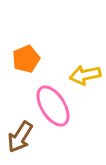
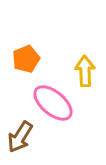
yellow arrow: moved 4 px up; rotated 100 degrees clockwise
pink ellipse: moved 3 px up; rotated 18 degrees counterclockwise
